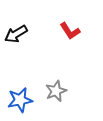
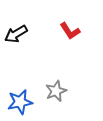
blue star: moved 2 px down
